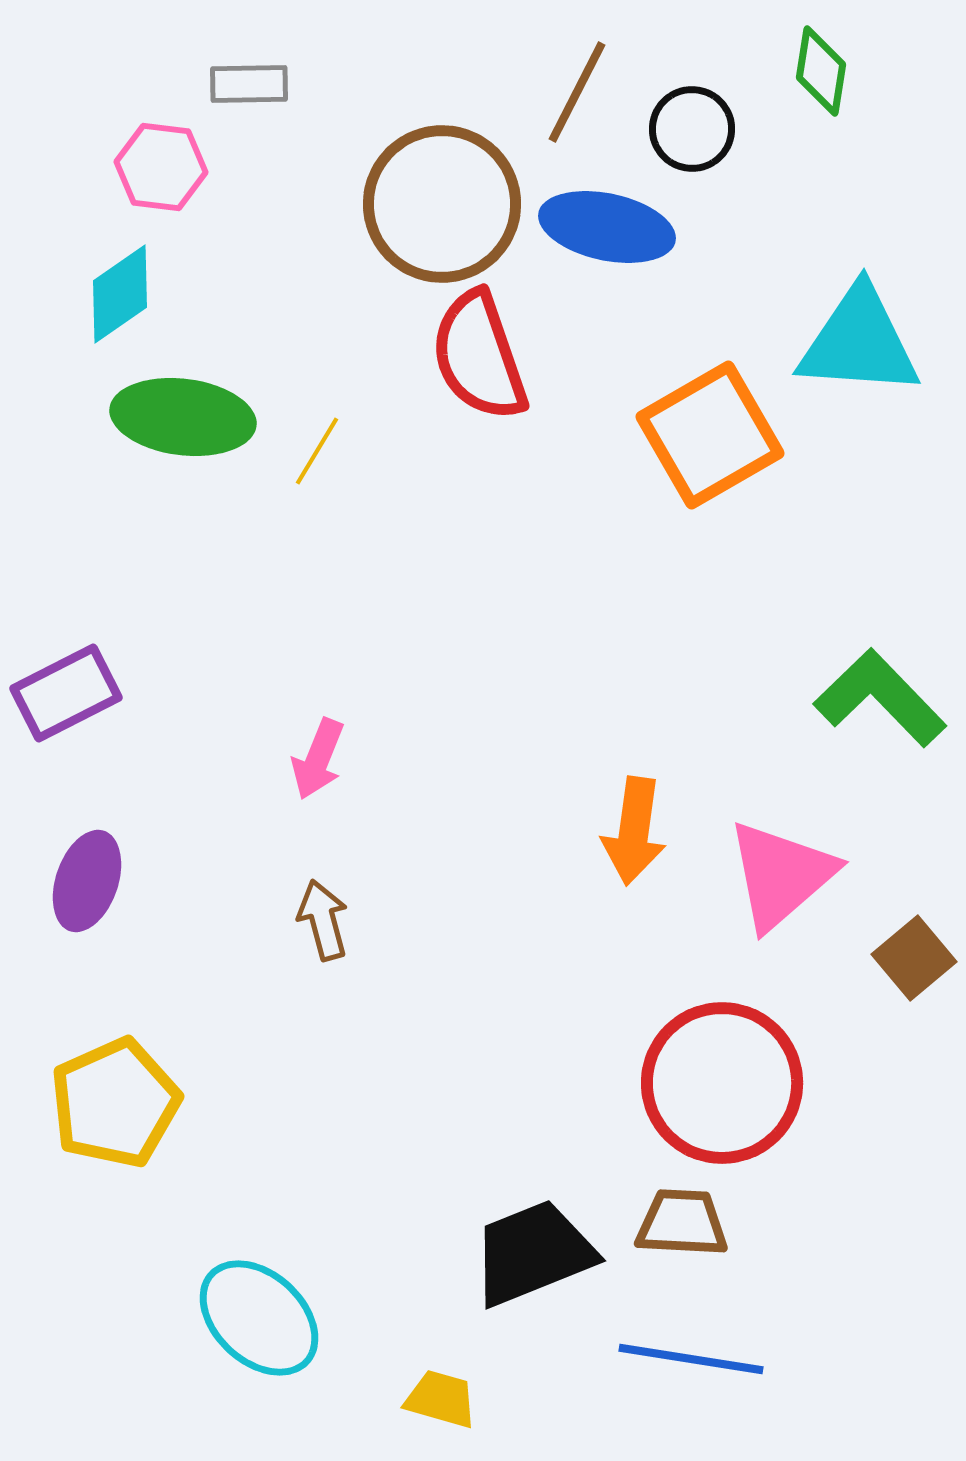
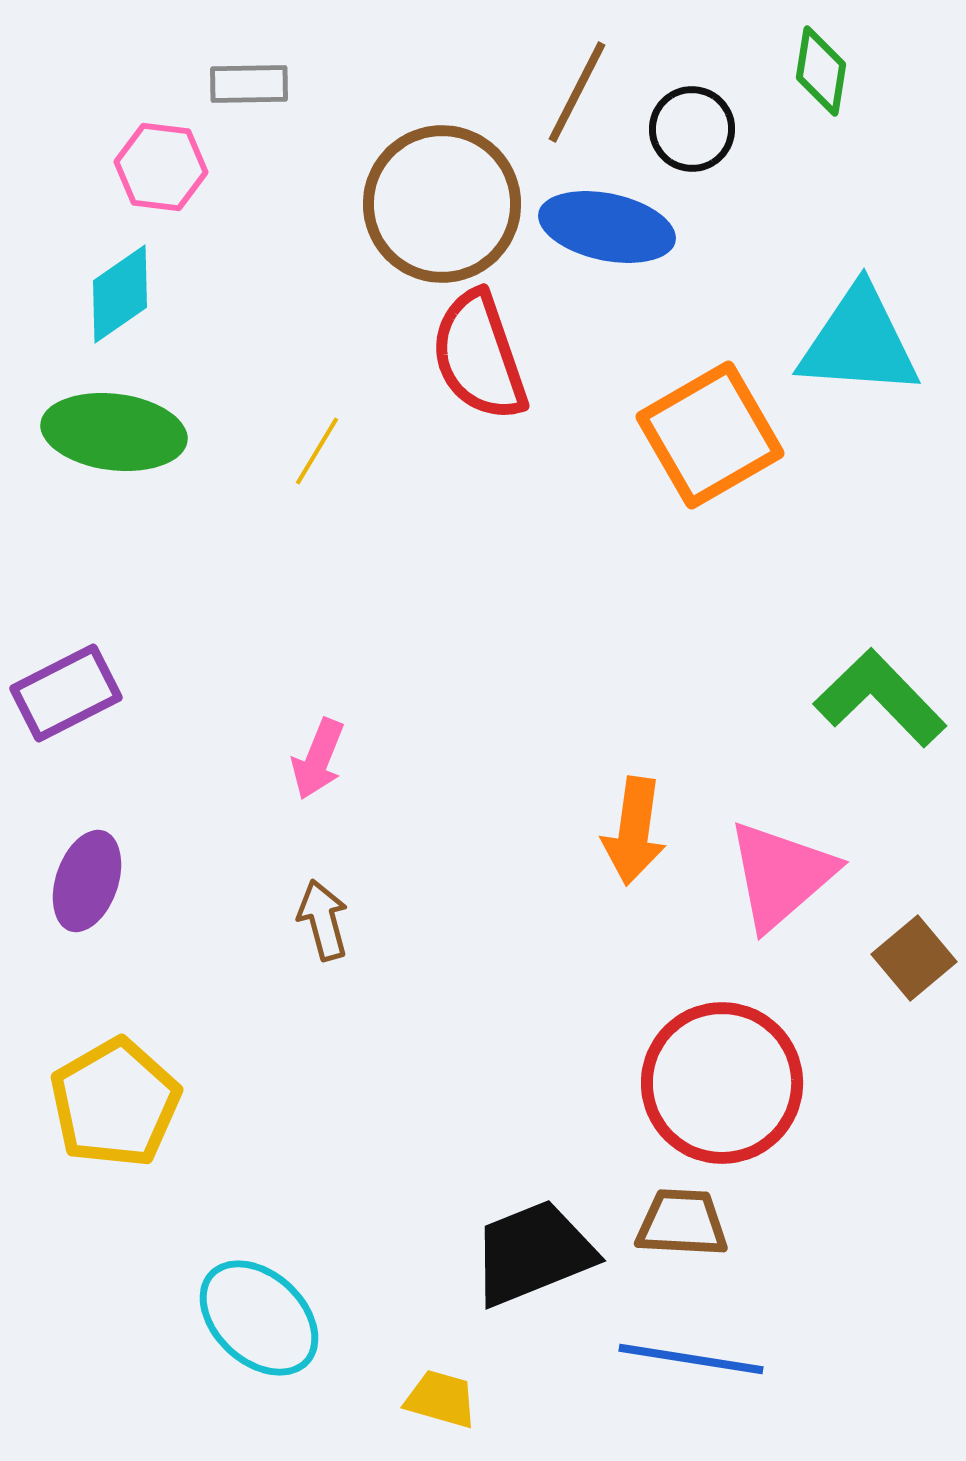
green ellipse: moved 69 px left, 15 px down
yellow pentagon: rotated 6 degrees counterclockwise
